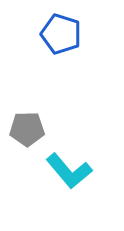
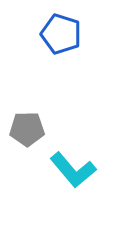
cyan L-shape: moved 4 px right, 1 px up
